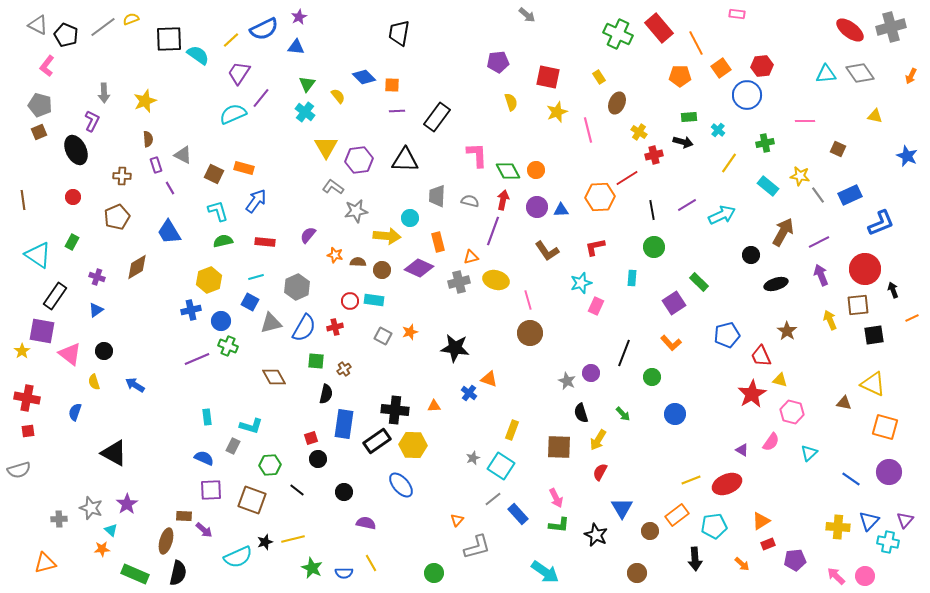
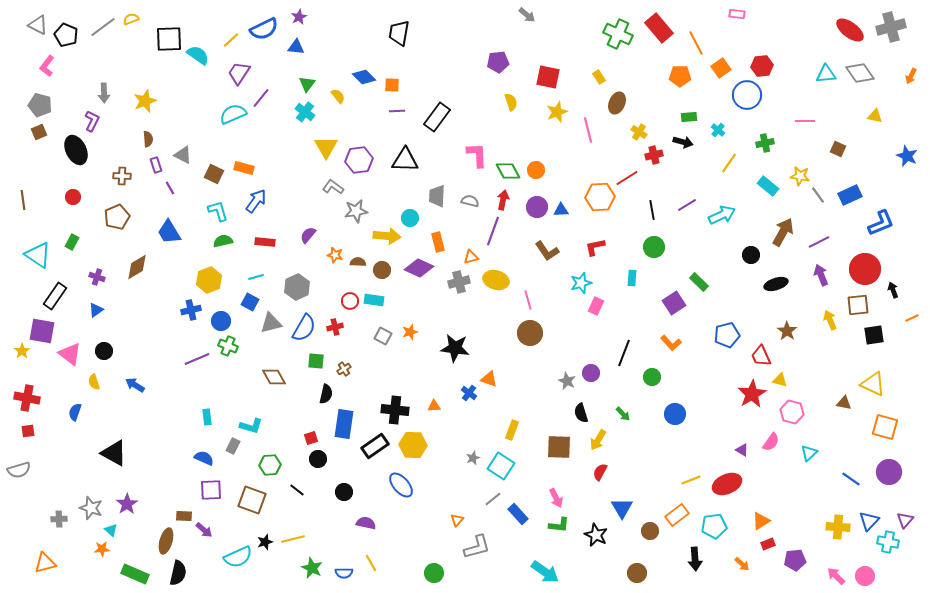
black rectangle at (377, 441): moved 2 px left, 5 px down
